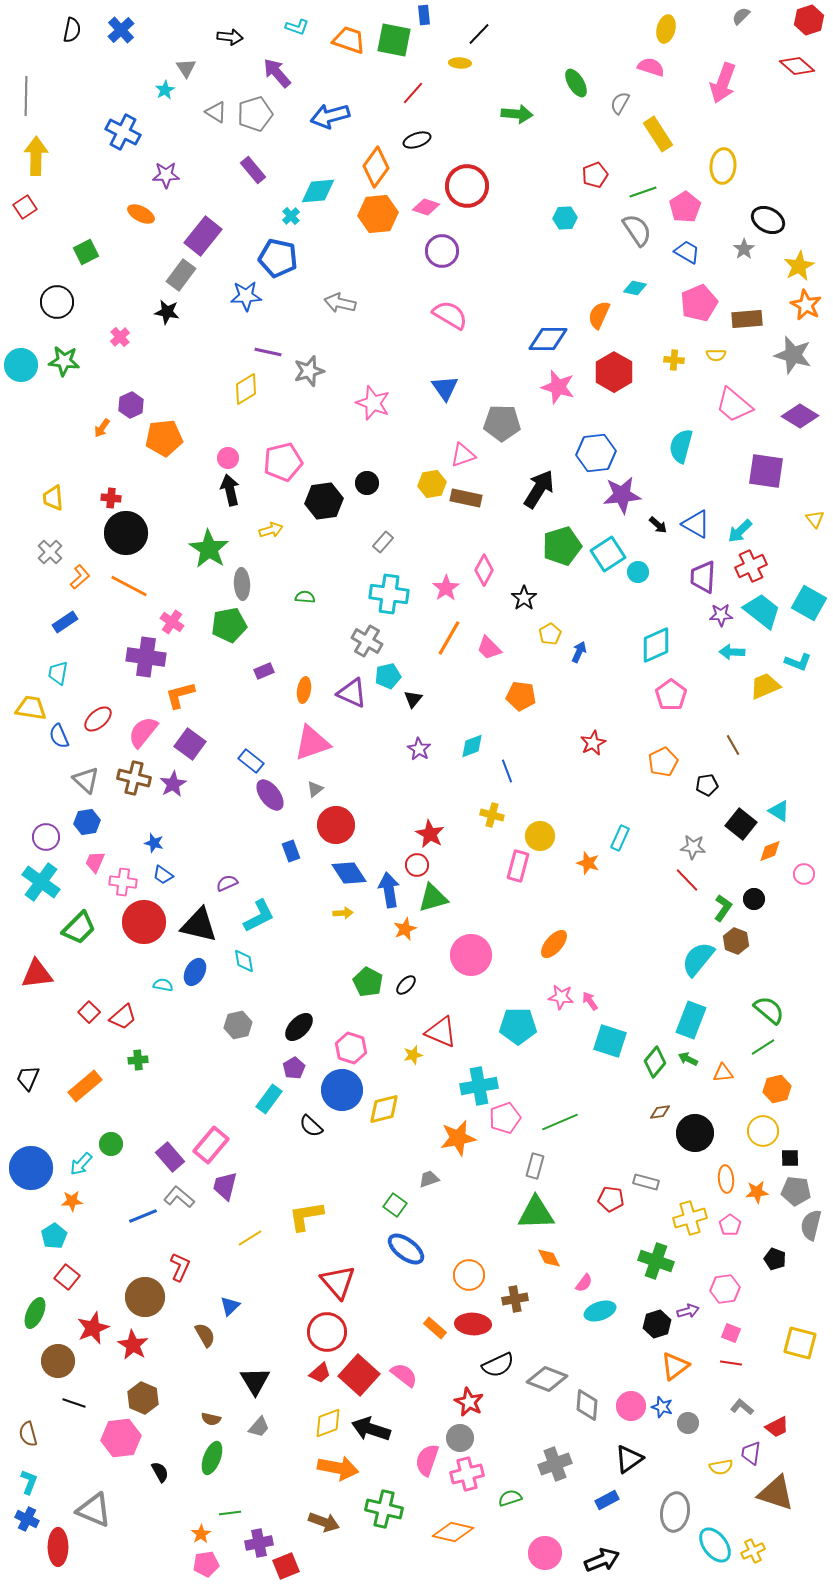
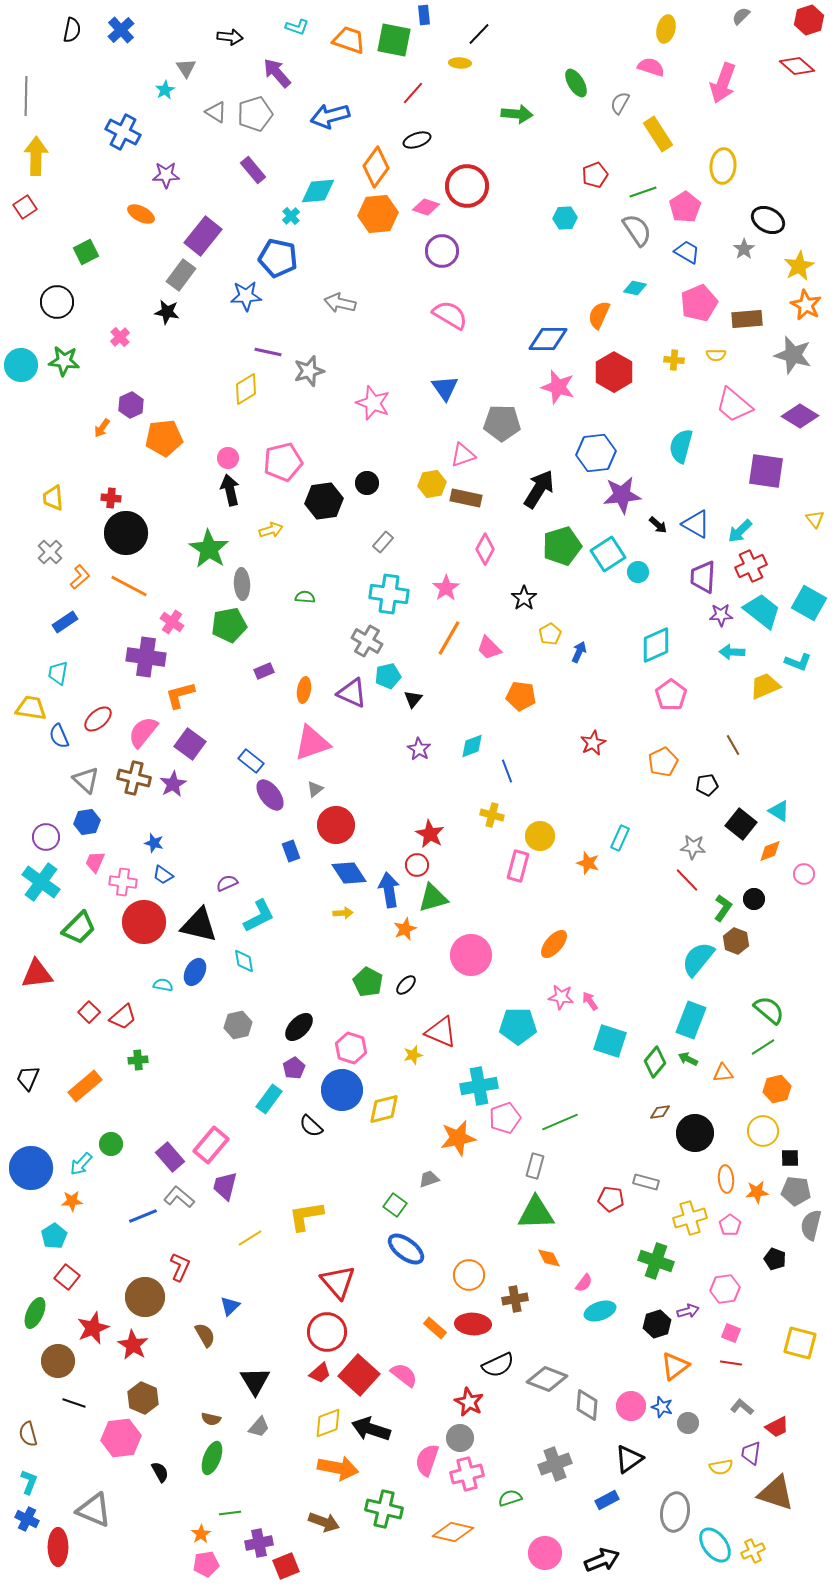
pink diamond at (484, 570): moved 1 px right, 21 px up
